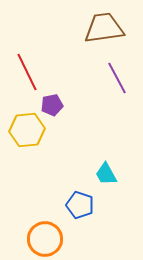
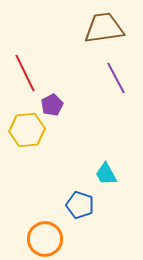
red line: moved 2 px left, 1 px down
purple line: moved 1 px left
purple pentagon: rotated 15 degrees counterclockwise
